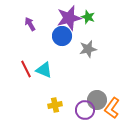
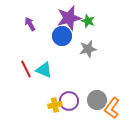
green star: moved 4 px down
purple circle: moved 16 px left, 9 px up
